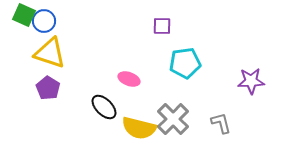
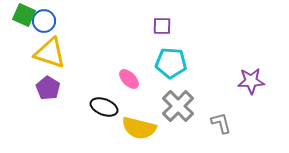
cyan pentagon: moved 14 px left; rotated 12 degrees clockwise
pink ellipse: rotated 25 degrees clockwise
black ellipse: rotated 24 degrees counterclockwise
gray cross: moved 5 px right, 13 px up
